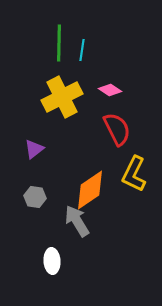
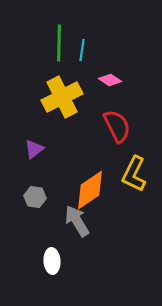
pink diamond: moved 10 px up
red semicircle: moved 3 px up
